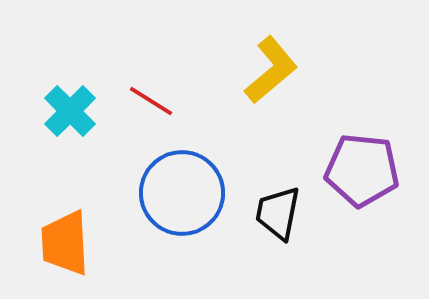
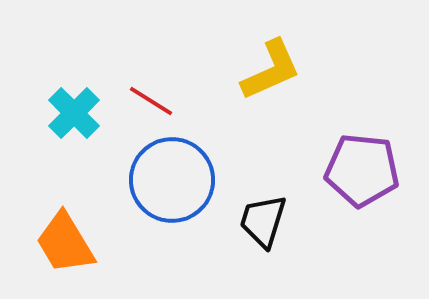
yellow L-shape: rotated 16 degrees clockwise
cyan cross: moved 4 px right, 2 px down
blue circle: moved 10 px left, 13 px up
black trapezoid: moved 15 px left, 8 px down; rotated 6 degrees clockwise
orange trapezoid: rotated 28 degrees counterclockwise
